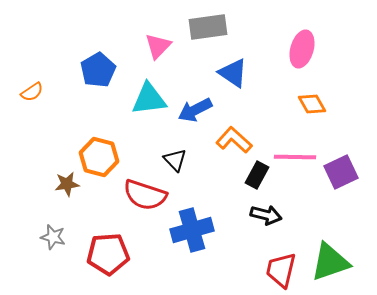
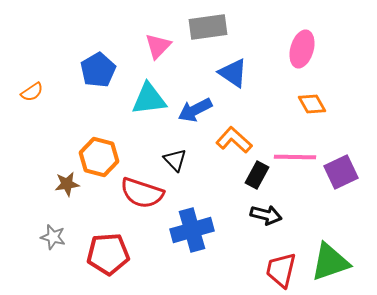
red semicircle: moved 3 px left, 2 px up
